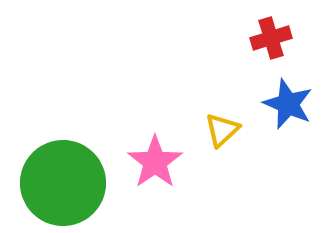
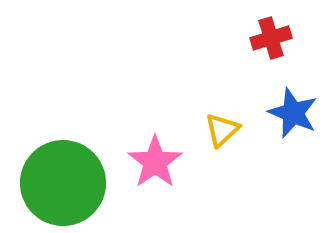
blue star: moved 5 px right, 9 px down
